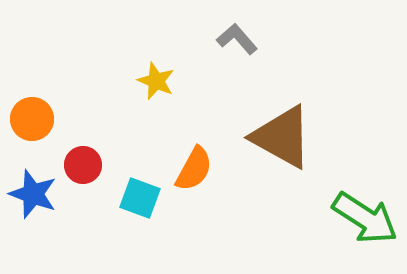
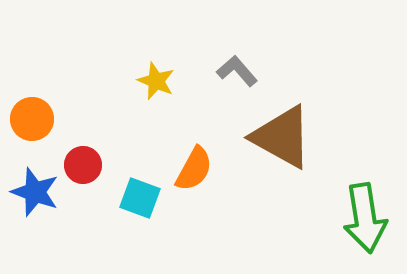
gray L-shape: moved 32 px down
blue star: moved 2 px right, 2 px up
green arrow: rotated 48 degrees clockwise
